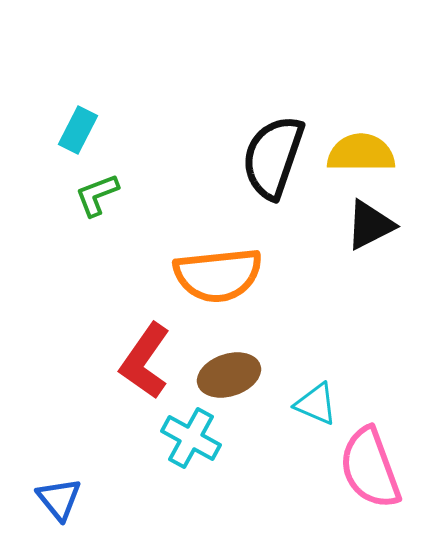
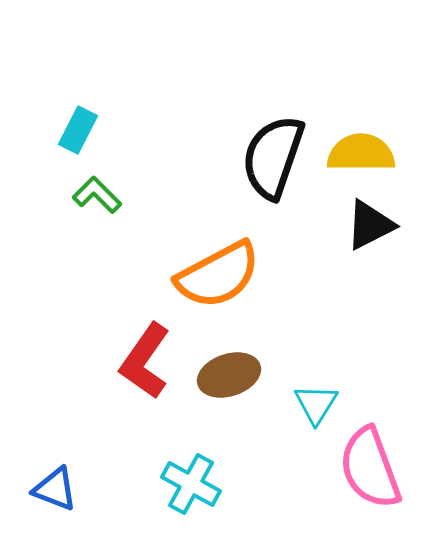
green L-shape: rotated 66 degrees clockwise
orange semicircle: rotated 22 degrees counterclockwise
cyan triangle: rotated 39 degrees clockwise
cyan cross: moved 46 px down
blue triangle: moved 4 px left, 10 px up; rotated 30 degrees counterclockwise
